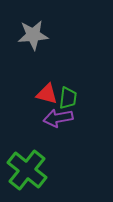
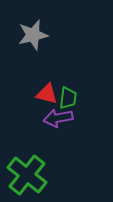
gray star: rotated 8 degrees counterclockwise
green cross: moved 5 px down
